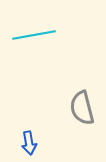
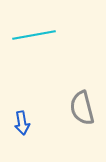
blue arrow: moved 7 px left, 20 px up
